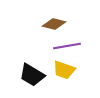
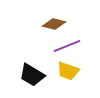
purple line: rotated 12 degrees counterclockwise
yellow trapezoid: moved 4 px right, 1 px down
